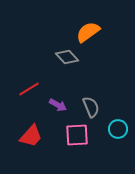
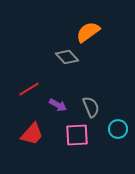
red trapezoid: moved 1 px right, 2 px up
